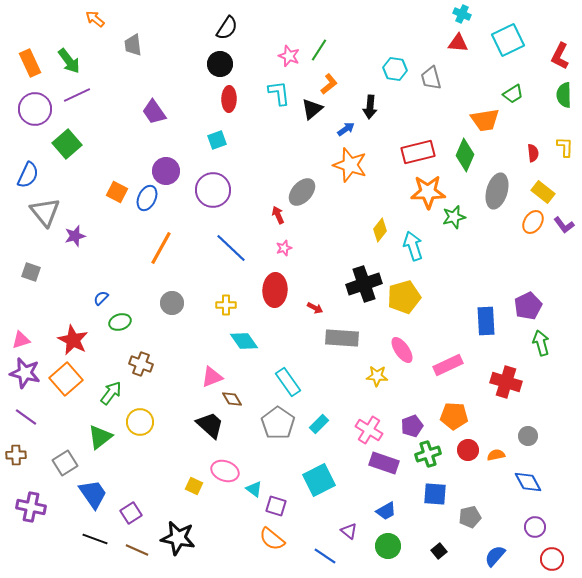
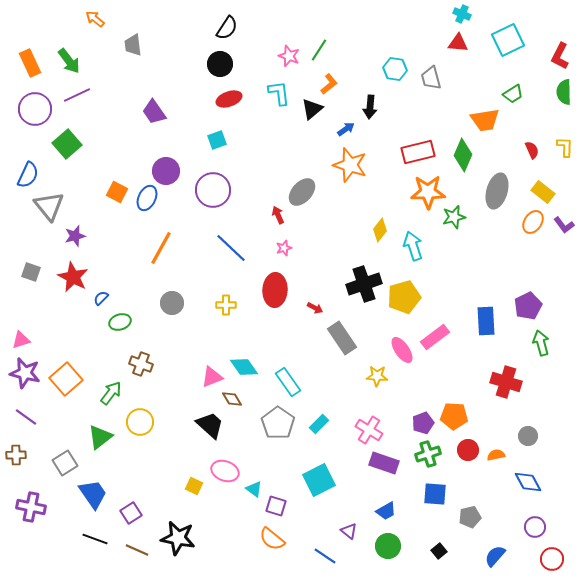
green semicircle at (564, 95): moved 3 px up
red ellipse at (229, 99): rotated 70 degrees clockwise
red semicircle at (533, 153): moved 1 px left, 3 px up; rotated 18 degrees counterclockwise
green diamond at (465, 155): moved 2 px left
gray triangle at (45, 212): moved 4 px right, 6 px up
gray rectangle at (342, 338): rotated 52 degrees clockwise
red star at (73, 340): moved 63 px up
cyan diamond at (244, 341): moved 26 px down
pink rectangle at (448, 365): moved 13 px left, 28 px up; rotated 12 degrees counterclockwise
purple pentagon at (412, 426): moved 11 px right, 3 px up
